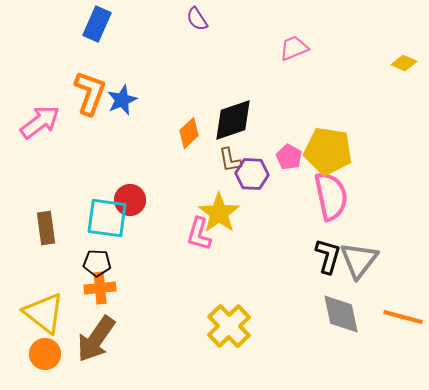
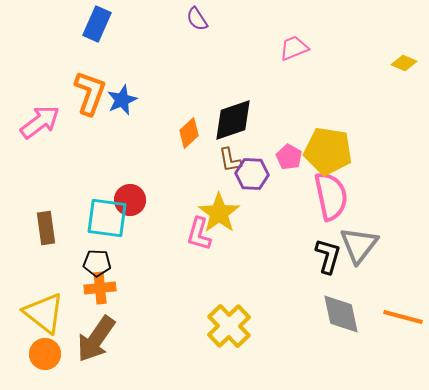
gray triangle: moved 15 px up
